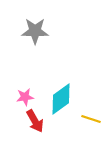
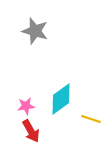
gray star: rotated 16 degrees clockwise
pink star: moved 1 px right, 9 px down
red arrow: moved 4 px left, 10 px down
